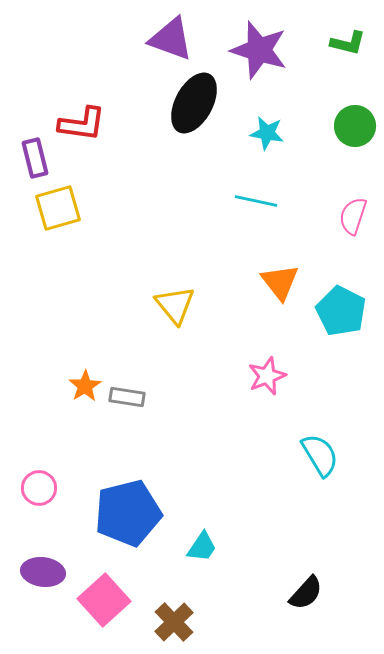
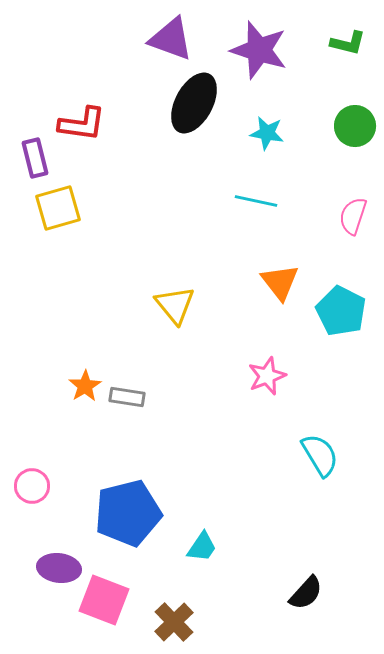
pink circle: moved 7 px left, 2 px up
purple ellipse: moved 16 px right, 4 px up
pink square: rotated 27 degrees counterclockwise
